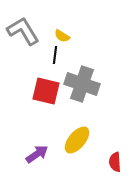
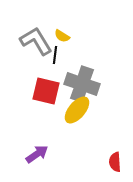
gray L-shape: moved 13 px right, 10 px down
yellow ellipse: moved 30 px up
